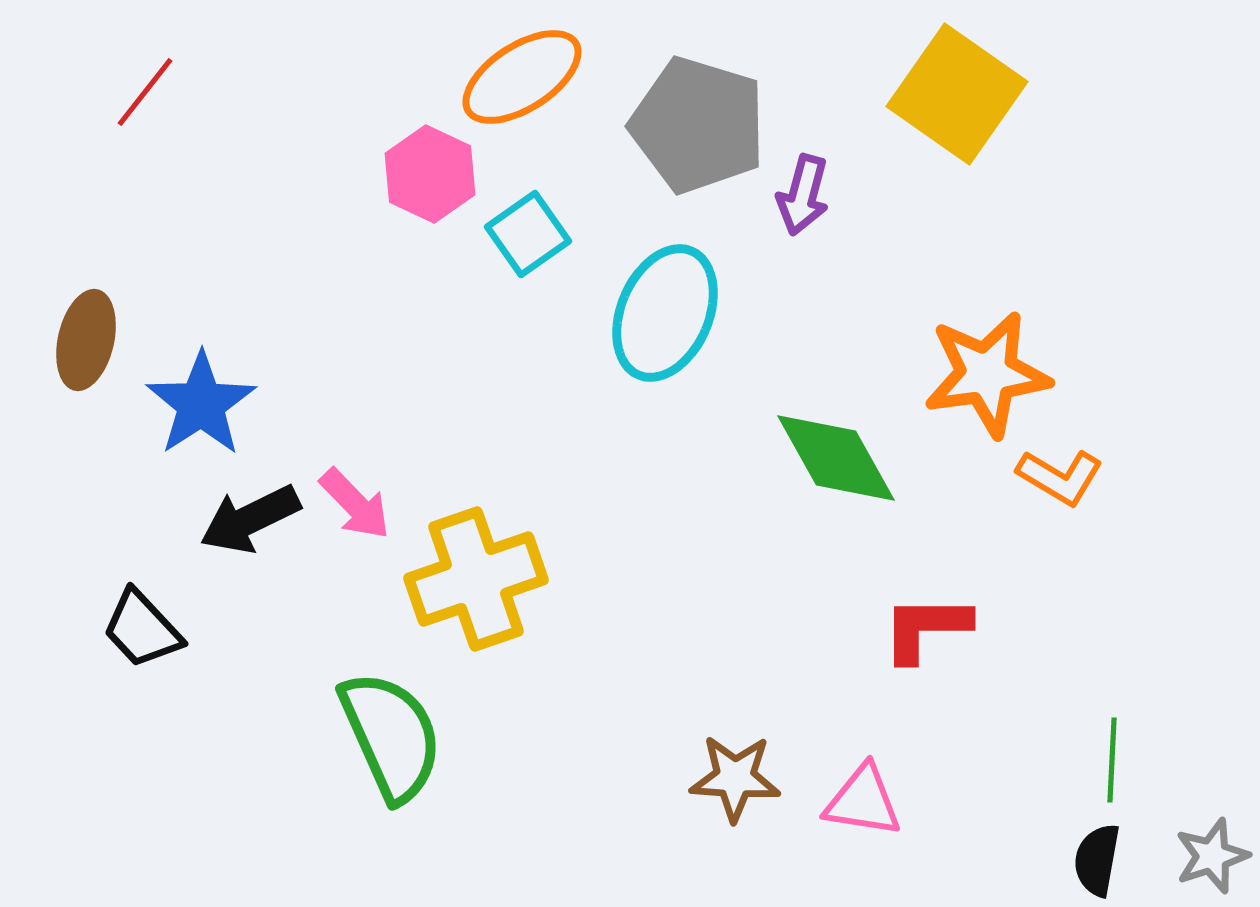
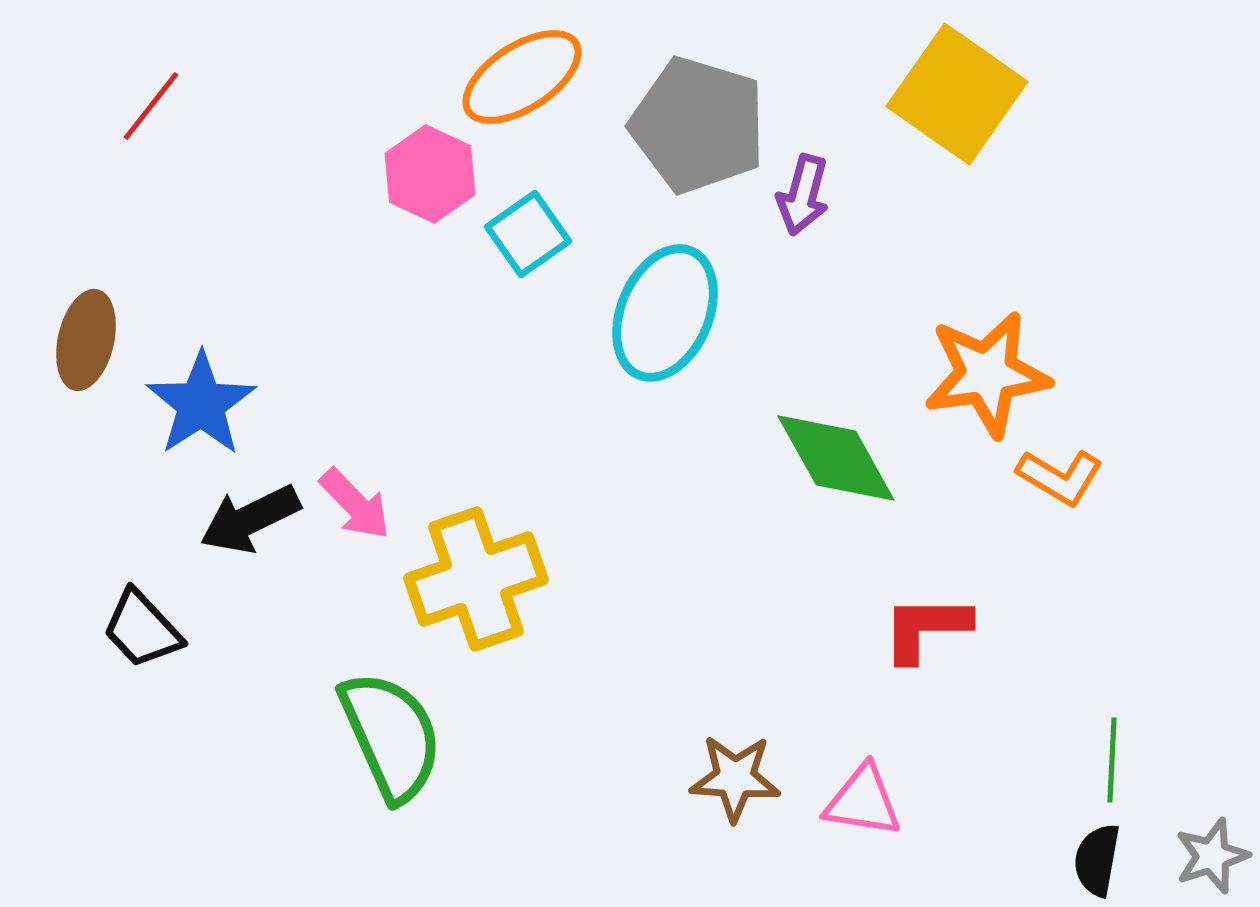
red line: moved 6 px right, 14 px down
